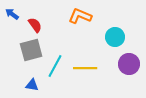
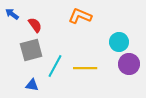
cyan circle: moved 4 px right, 5 px down
